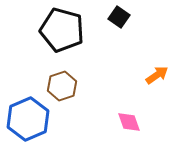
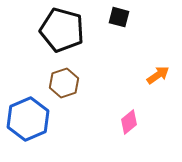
black square: rotated 20 degrees counterclockwise
orange arrow: moved 1 px right
brown hexagon: moved 2 px right, 3 px up
pink diamond: rotated 70 degrees clockwise
